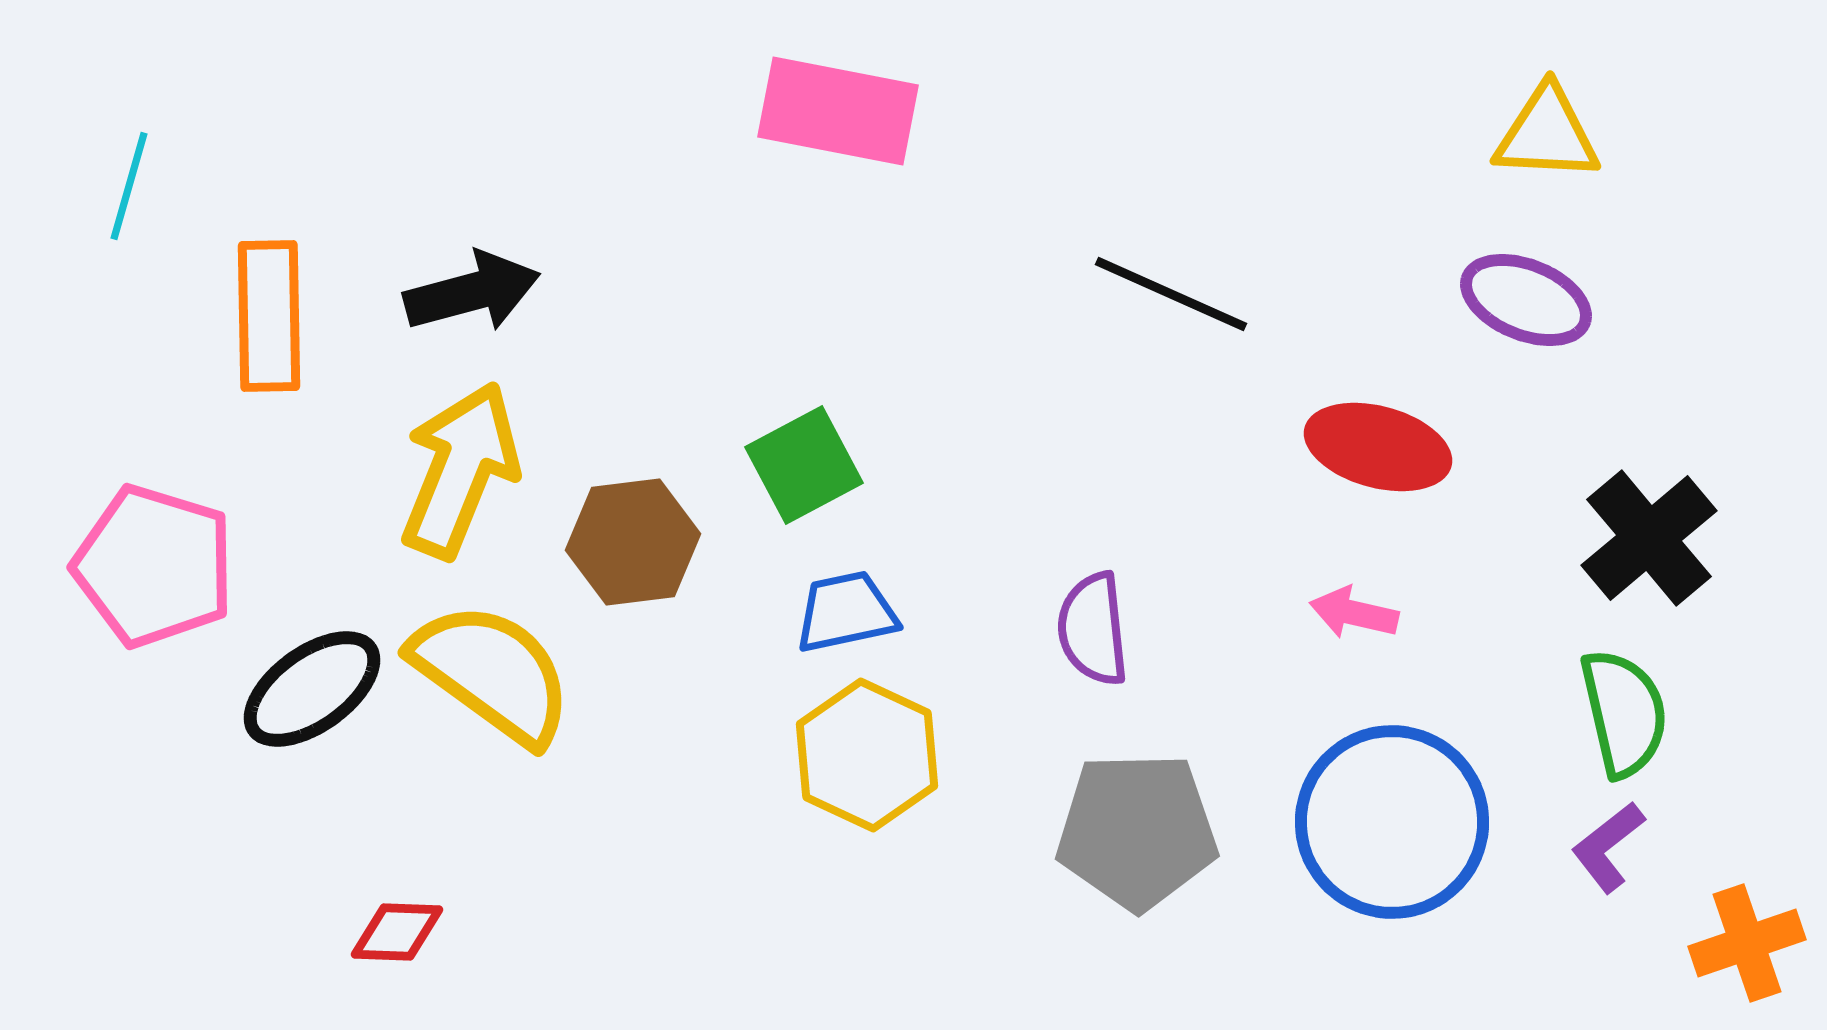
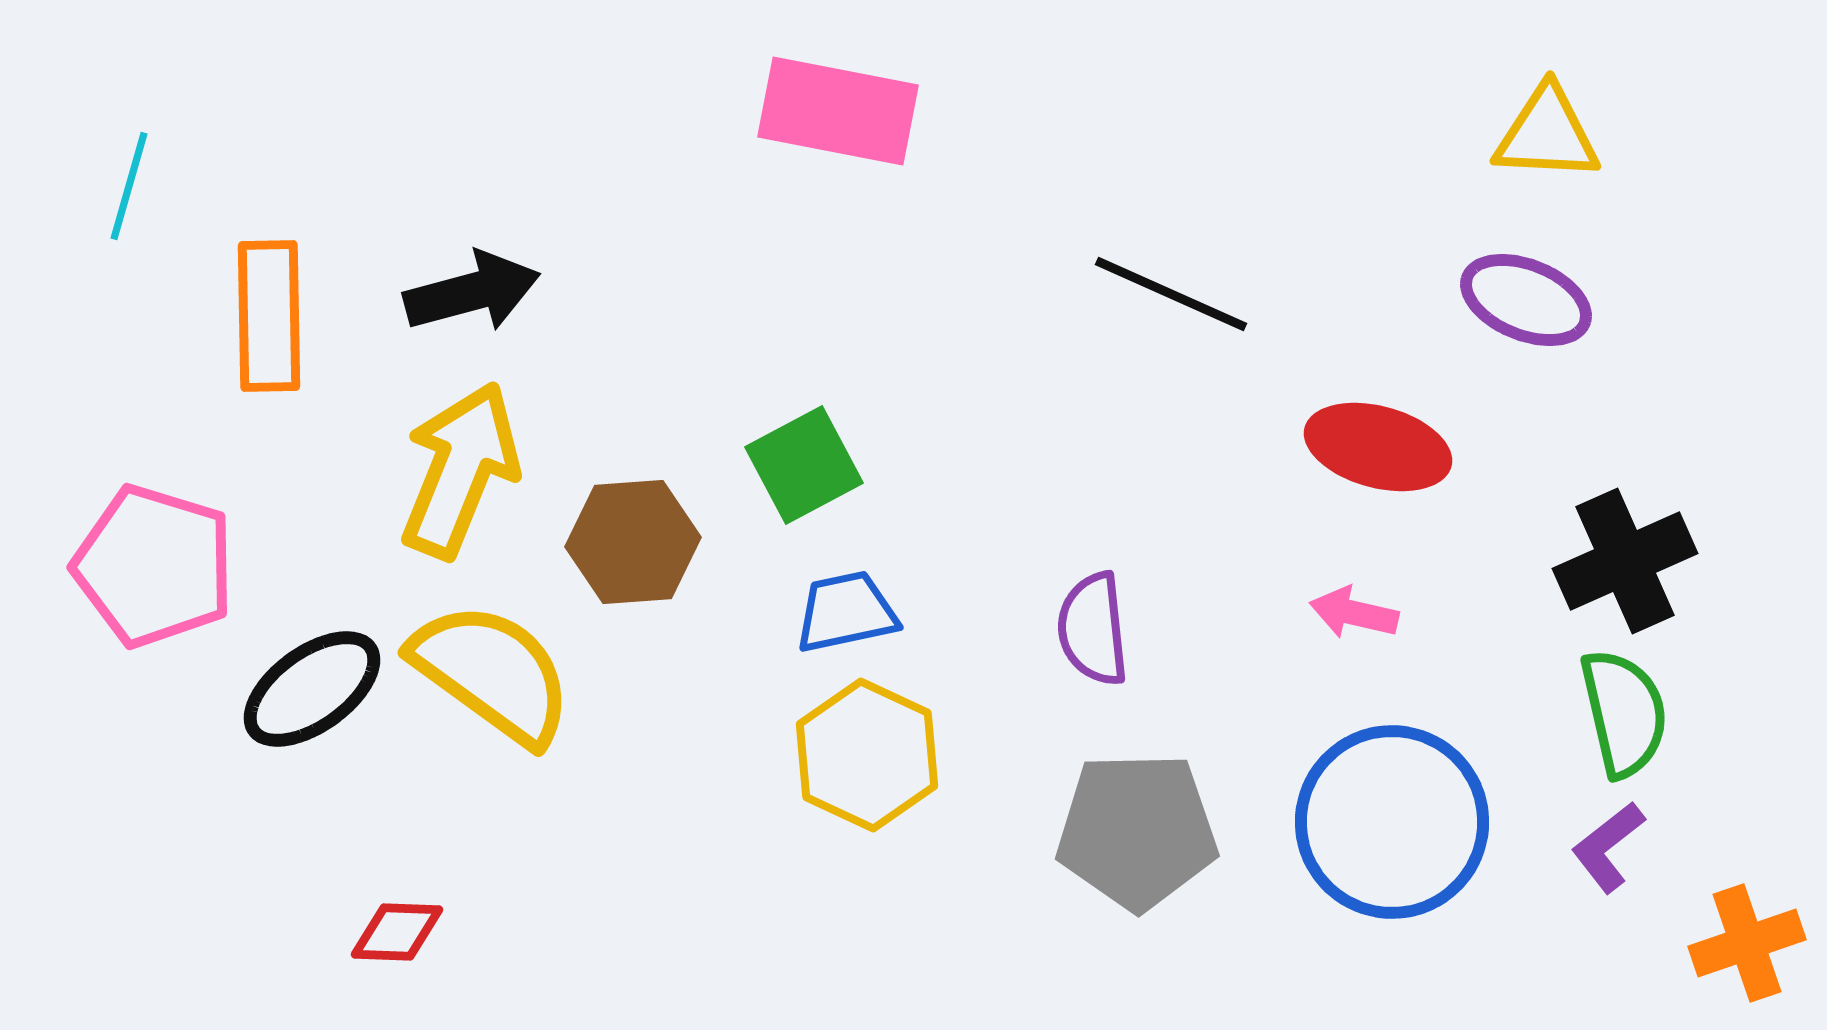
black cross: moved 24 px left, 23 px down; rotated 16 degrees clockwise
brown hexagon: rotated 3 degrees clockwise
